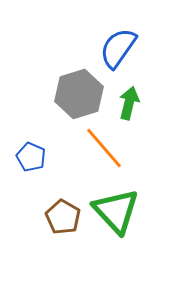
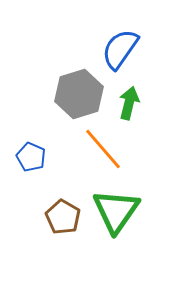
blue semicircle: moved 2 px right, 1 px down
orange line: moved 1 px left, 1 px down
green triangle: rotated 18 degrees clockwise
